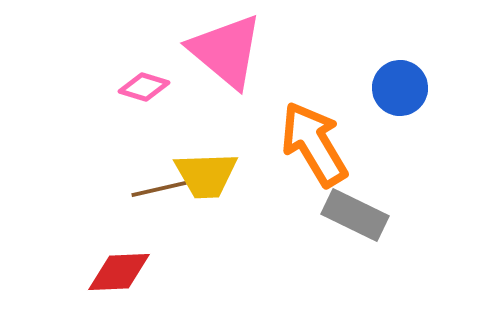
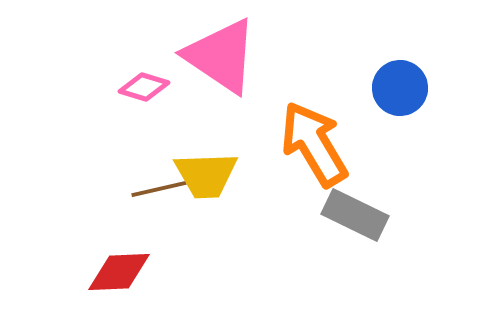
pink triangle: moved 5 px left, 5 px down; rotated 6 degrees counterclockwise
